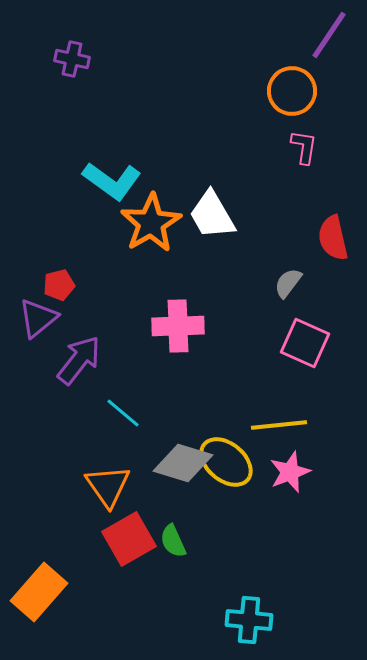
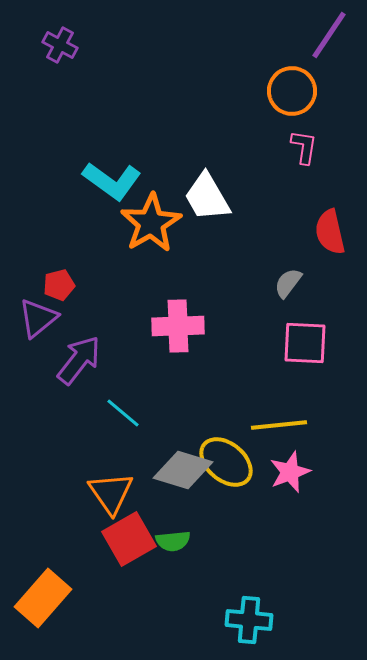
purple cross: moved 12 px left, 14 px up; rotated 16 degrees clockwise
white trapezoid: moved 5 px left, 18 px up
red semicircle: moved 3 px left, 6 px up
pink square: rotated 21 degrees counterclockwise
gray diamond: moved 7 px down
orange triangle: moved 3 px right, 7 px down
green semicircle: rotated 72 degrees counterclockwise
orange rectangle: moved 4 px right, 6 px down
